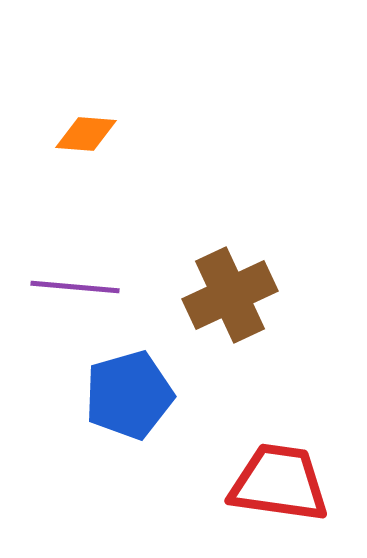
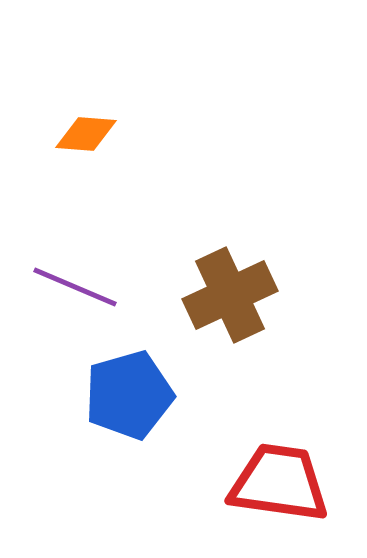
purple line: rotated 18 degrees clockwise
